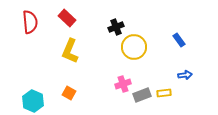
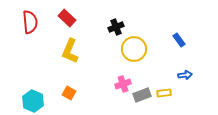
yellow circle: moved 2 px down
